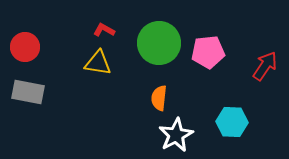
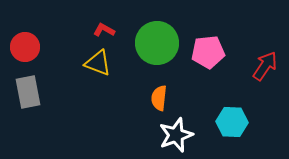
green circle: moved 2 px left
yellow triangle: rotated 12 degrees clockwise
gray rectangle: rotated 68 degrees clockwise
white star: rotated 8 degrees clockwise
